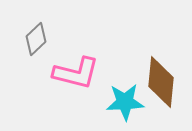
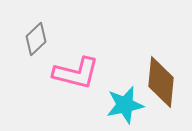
cyan star: moved 3 px down; rotated 9 degrees counterclockwise
